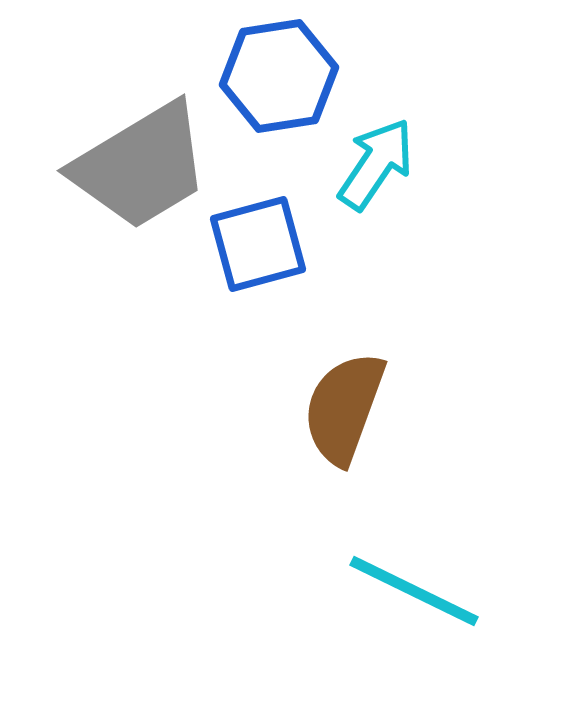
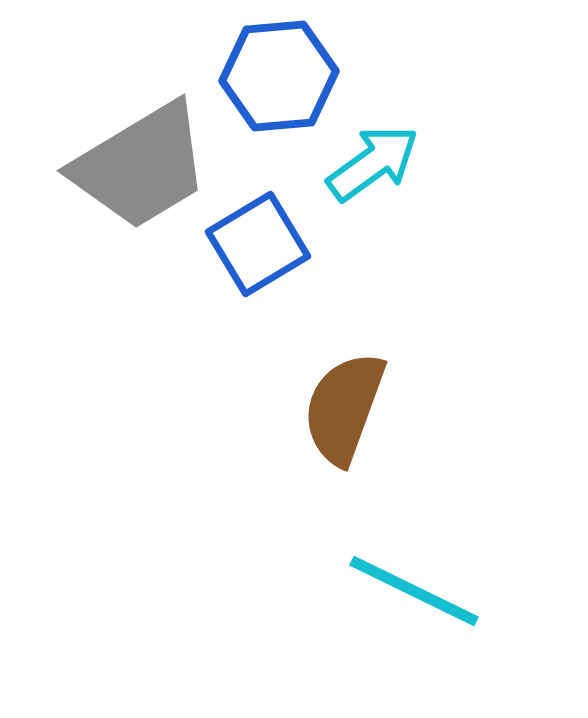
blue hexagon: rotated 4 degrees clockwise
cyan arrow: moved 3 px left, 1 px up; rotated 20 degrees clockwise
blue square: rotated 16 degrees counterclockwise
